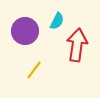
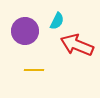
red arrow: rotated 76 degrees counterclockwise
yellow line: rotated 54 degrees clockwise
